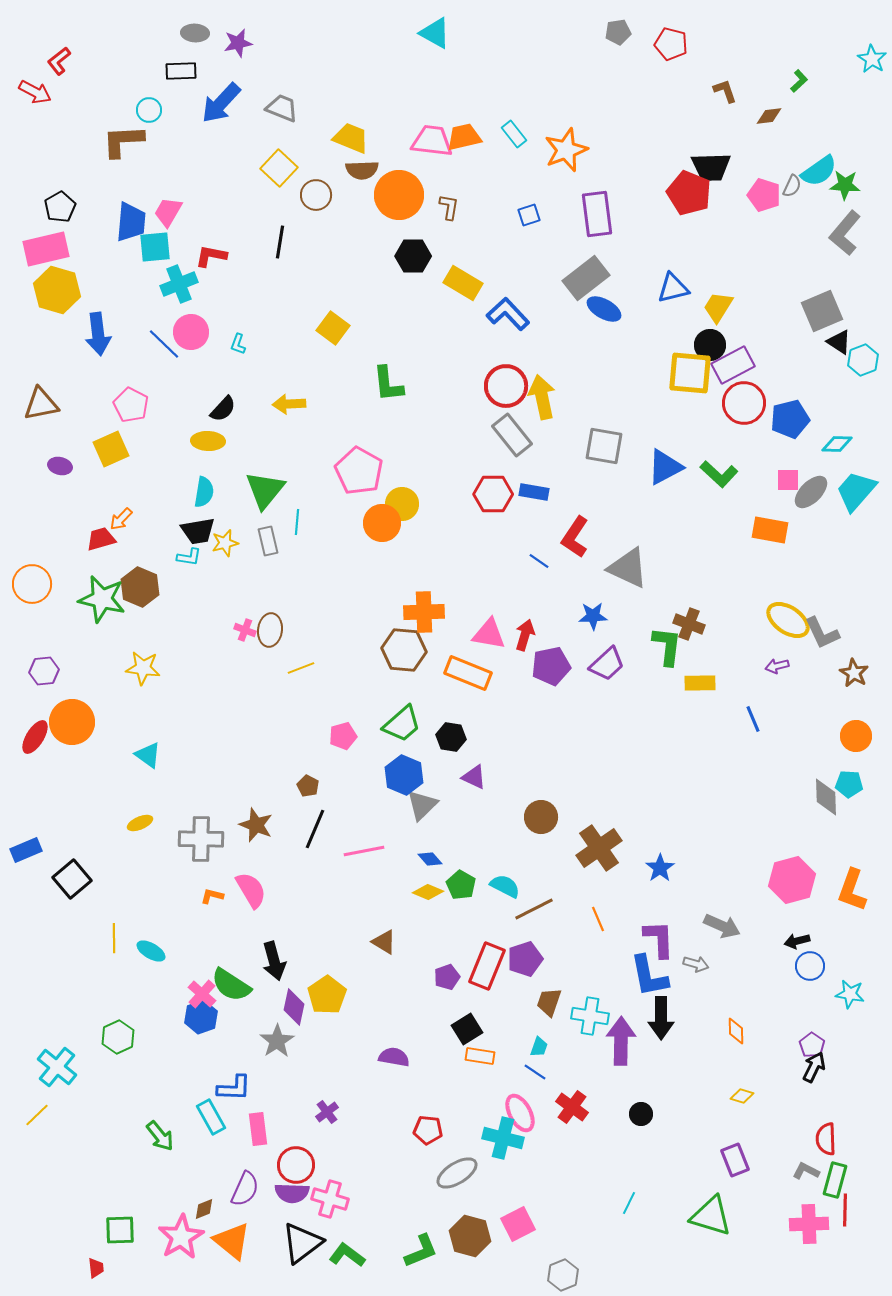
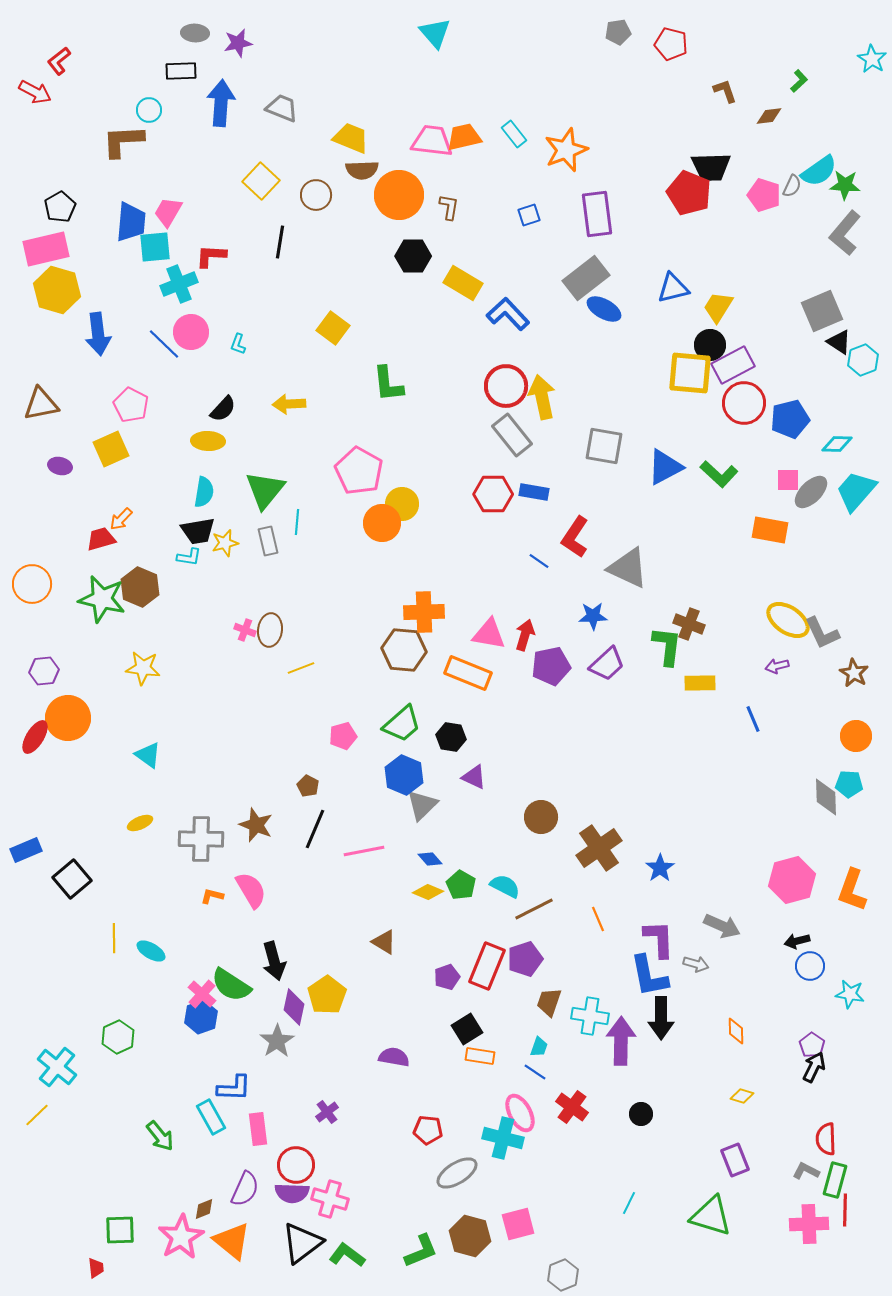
cyan triangle at (435, 33): rotated 20 degrees clockwise
blue arrow at (221, 103): rotated 141 degrees clockwise
yellow square at (279, 168): moved 18 px left, 13 px down
red L-shape at (211, 256): rotated 8 degrees counterclockwise
orange circle at (72, 722): moved 4 px left, 4 px up
pink square at (518, 1224): rotated 12 degrees clockwise
